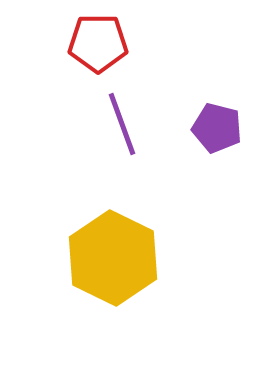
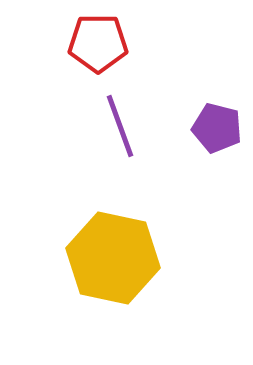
purple line: moved 2 px left, 2 px down
yellow hexagon: rotated 14 degrees counterclockwise
